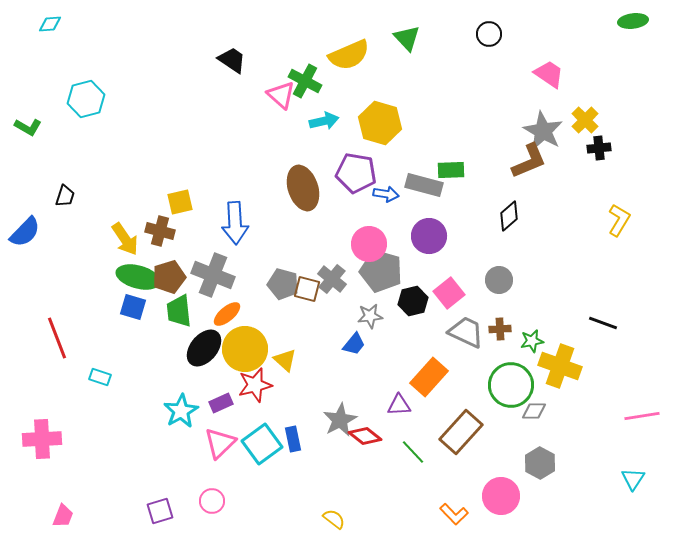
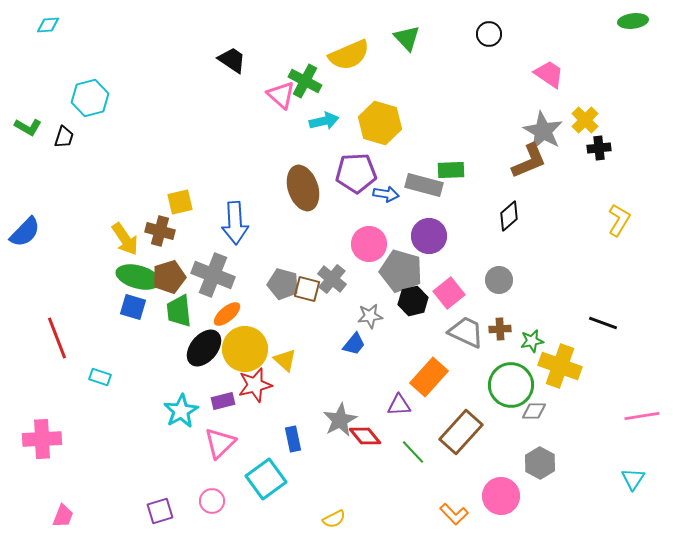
cyan diamond at (50, 24): moved 2 px left, 1 px down
cyan hexagon at (86, 99): moved 4 px right, 1 px up
purple pentagon at (356, 173): rotated 12 degrees counterclockwise
black trapezoid at (65, 196): moved 1 px left, 59 px up
gray pentagon at (381, 271): moved 20 px right
purple rectangle at (221, 403): moved 2 px right, 2 px up; rotated 10 degrees clockwise
red diamond at (365, 436): rotated 12 degrees clockwise
cyan square at (262, 444): moved 4 px right, 35 px down
yellow semicircle at (334, 519): rotated 115 degrees clockwise
